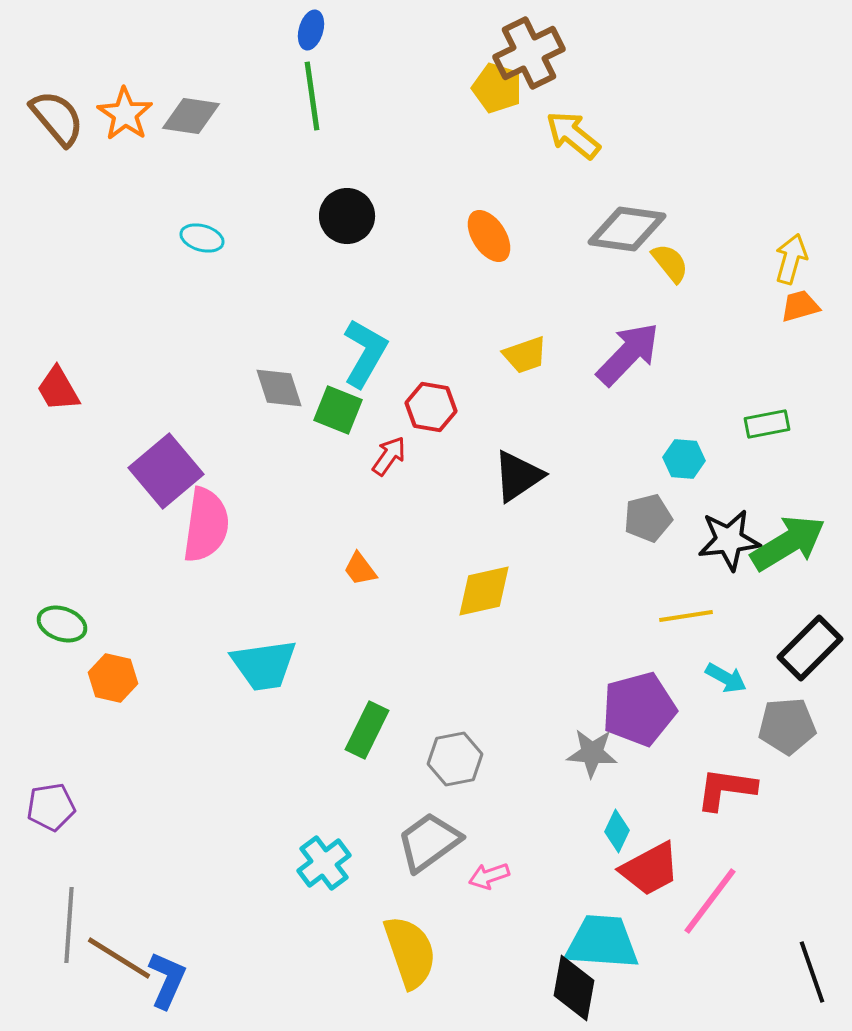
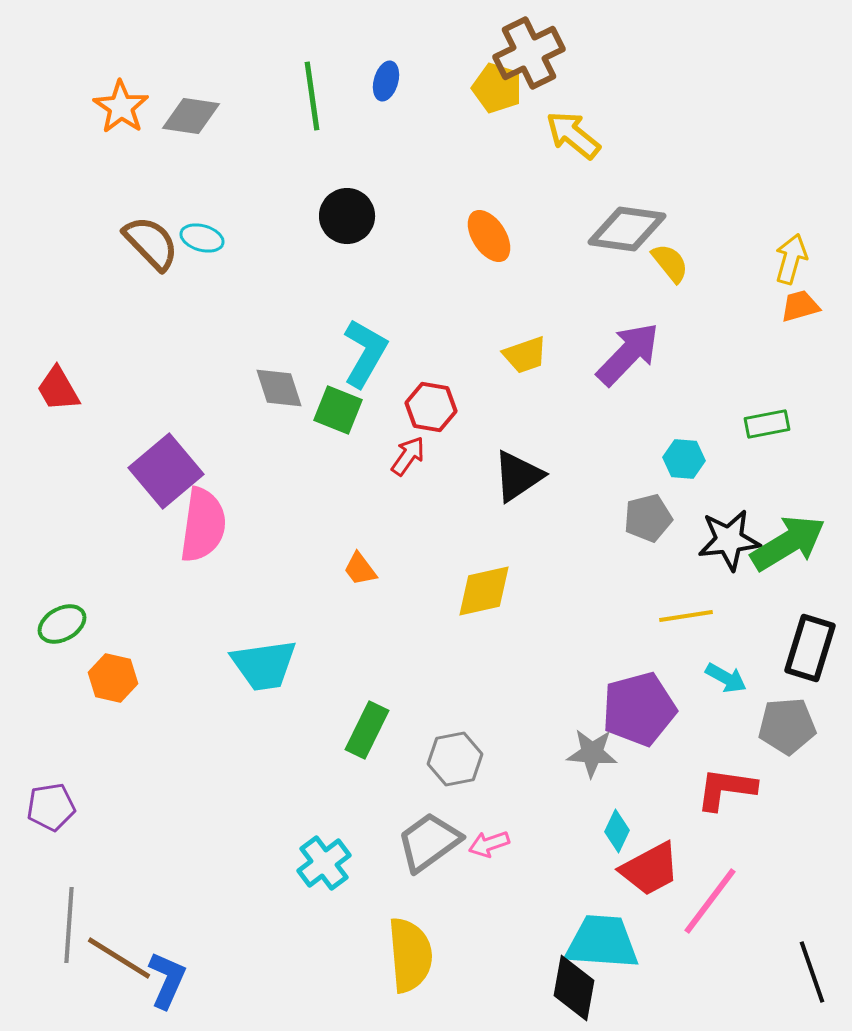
blue ellipse at (311, 30): moved 75 px right, 51 px down
orange star at (125, 114): moved 4 px left, 7 px up
brown semicircle at (57, 118): moved 94 px right, 125 px down; rotated 4 degrees counterclockwise
red arrow at (389, 456): moved 19 px right
pink semicircle at (206, 525): moved 3 px left
green ellipse at (62, 624): rotated 48 degrees counterclockwise
black rectangle at (810, 648): rotated 28 degrees counterclockwise
pink arrow at (489, 876): moved 32 px up
yellow semicircle at (410, 952): moved 3 px down; rotated 14 degrees clockwise
